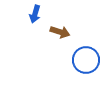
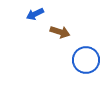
blue arrow: rotated 48 degrees clockwise
